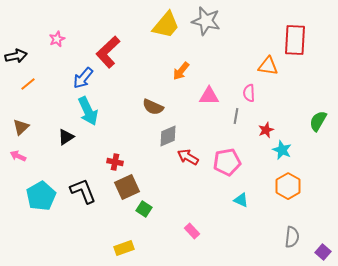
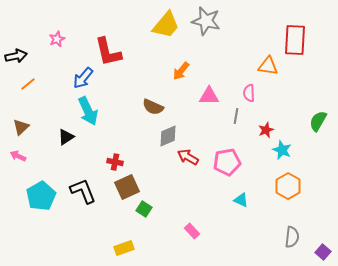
red L-shape: rotated 60 degrees counterclockwise
